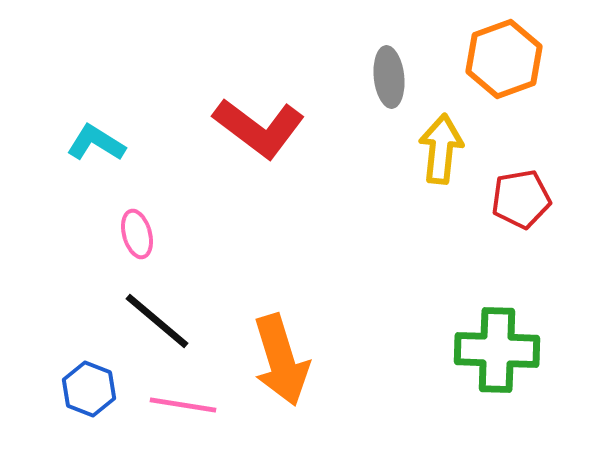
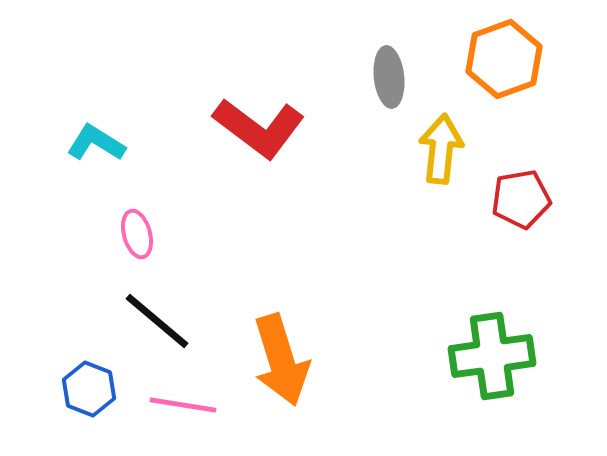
green cross: moved 5 px left, 6 px down; rotated 10 degrees counterclockwise
